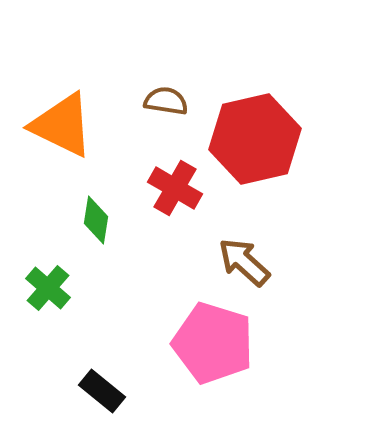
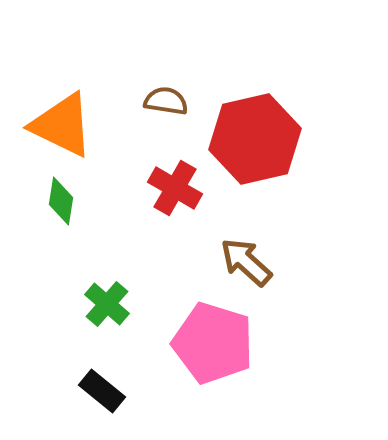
green diamond: moved 35 px left, 19 px up
brown arrow: moved 2 px right
green cross: moved 59 px right, 16 px down
